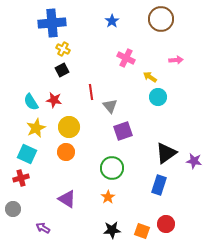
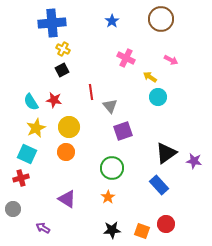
pink arrow: moved 5 px left; rotated 32 degrees clockwise
blue rectangle: rotated 60 degrees counterclockwise
